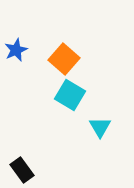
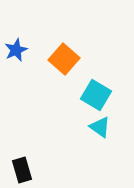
cyan square: moved 26 px right
cyan triangle: rotated 25 degrees counterclockwise
black rectangle: rotated 20 degrees clockwise
